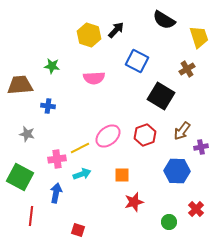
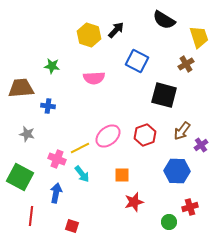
brown cross: moved 1 px left, 5 px up
brown trapezoid: moved 1 px right, 3 px down
black square: moved 3 px right, 1 px up; rotated 16 degrees counterclockwise
purple cross: moved 2 px up; rotated 24 degrees counterclockwise
pink cross: rotated 30 degrees clockwise
cyan arrow: rotated 72 degrees clockwise
red cross: moved 6 px left, 2 px up; rotated 28 degrees clockwise
red square: moved 6 px left, 4 px up
